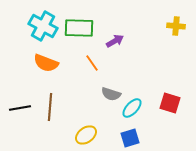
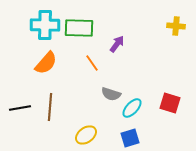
cyan cross: moved 2 px right, 1 px up; rotated 28 degrees counterclockwise
purple arrow: moved 2 px right, 3 px down; rotated 24 degrees counterclockwise
orange semicircle: rotated 70 degrees counterclockwise
